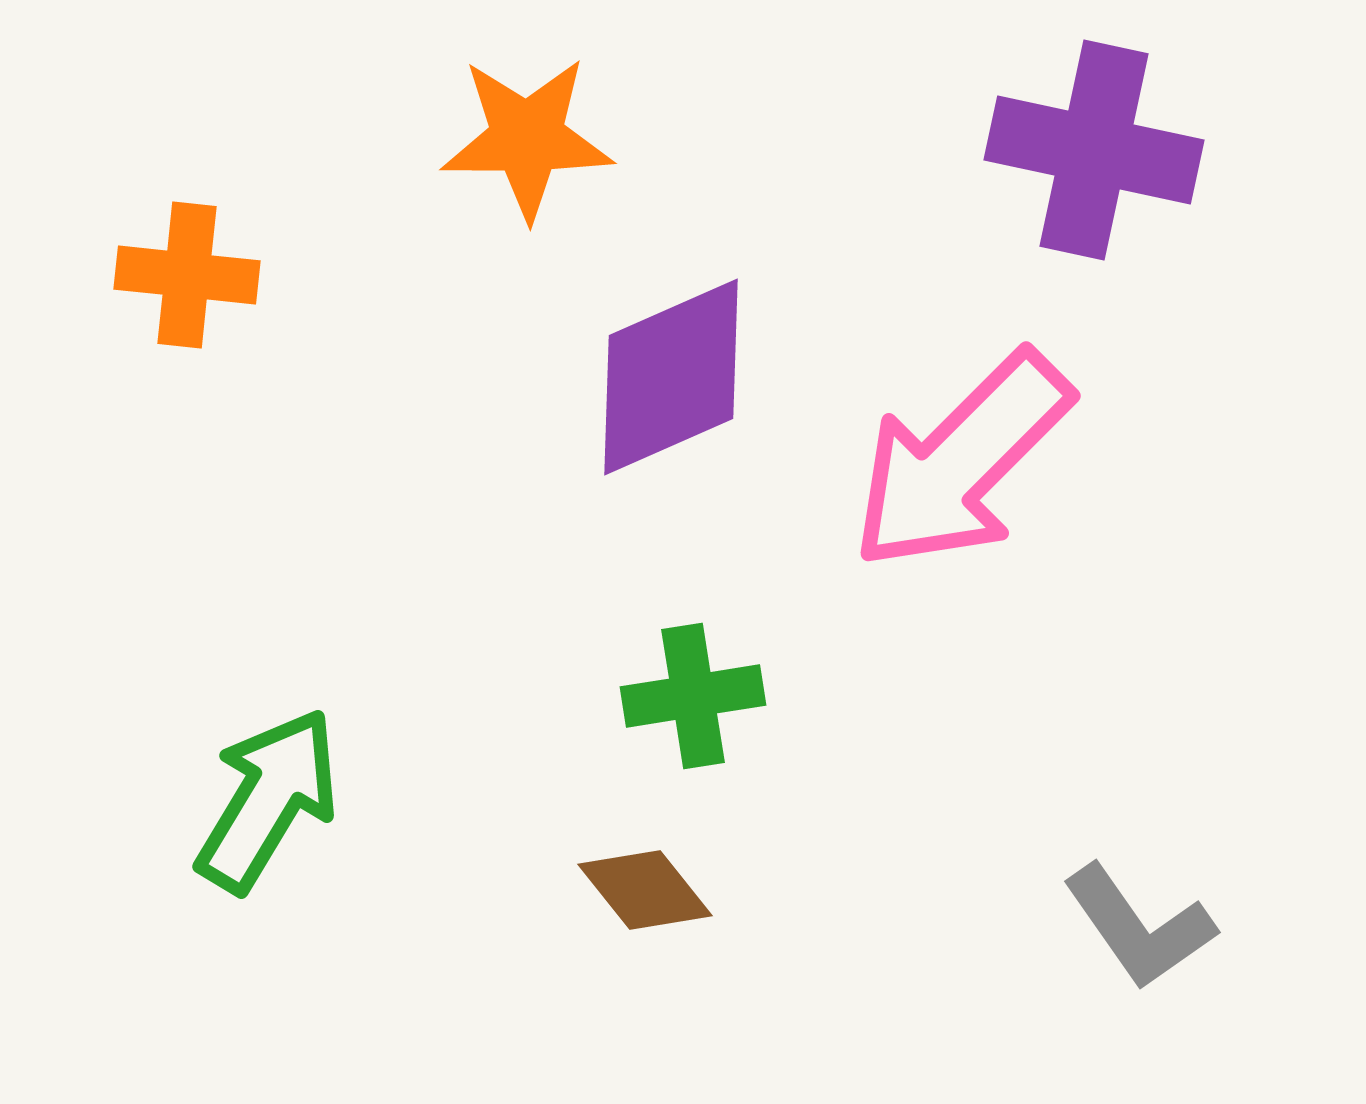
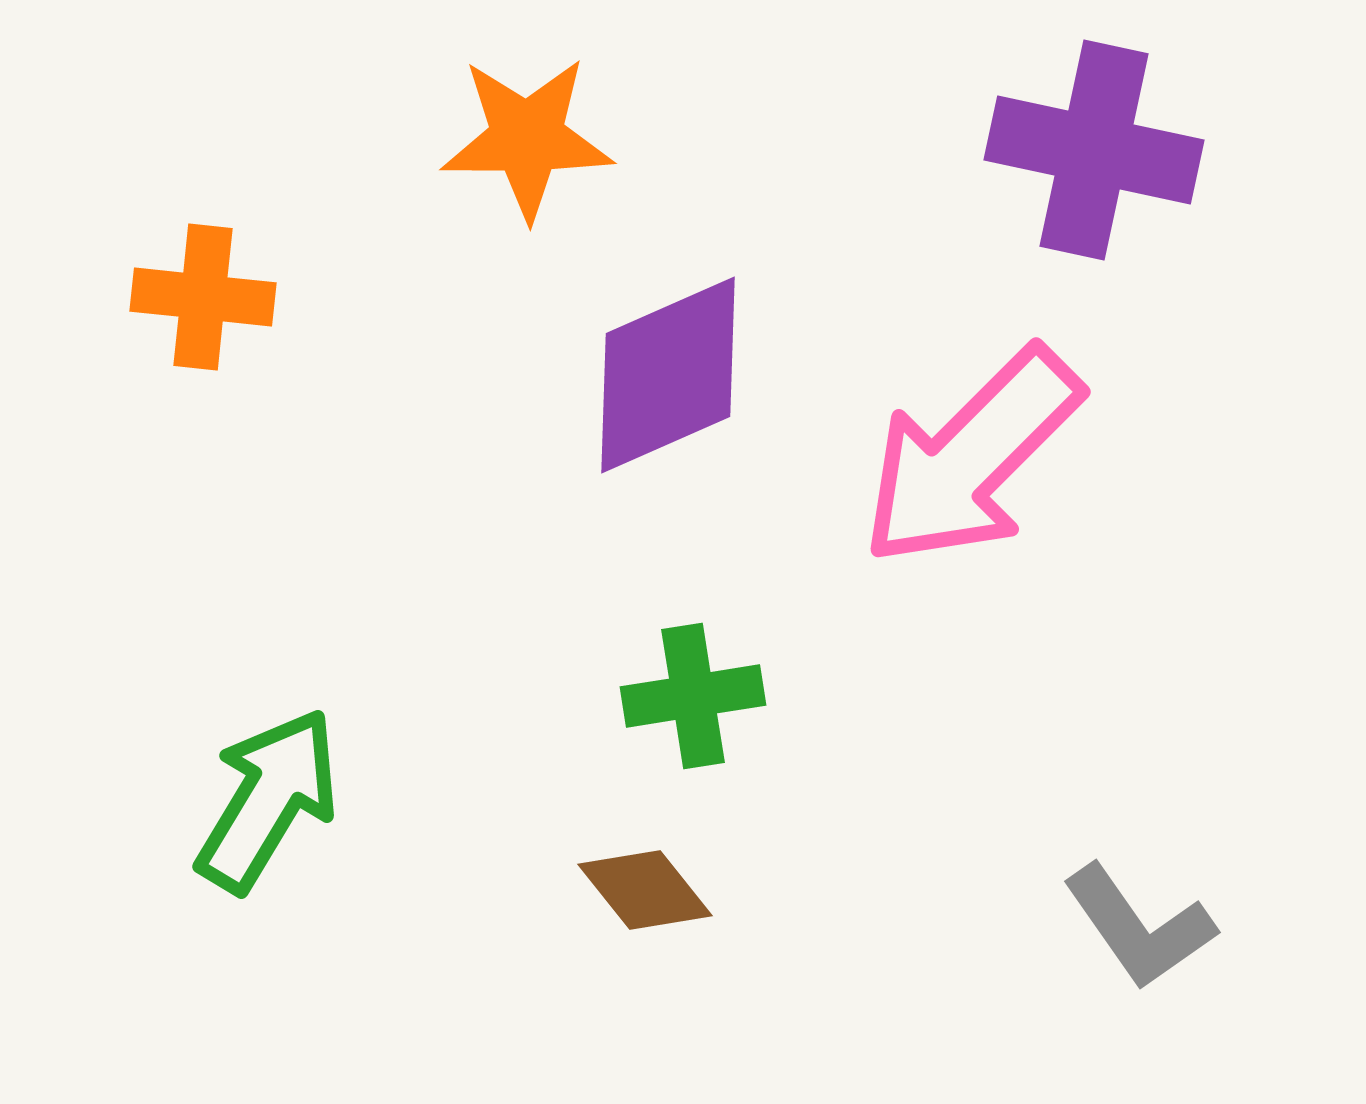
orange cross: moved 16 px right, 22 px down
purple diamond: moved 3 px left, 2 px up
pink arrow: moved 10 px right, 4 px up
